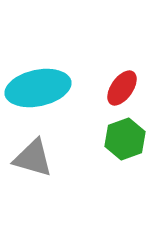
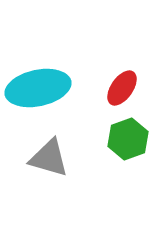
green hexagon: moved 3 px right
gray triangle: moved 16 px right
